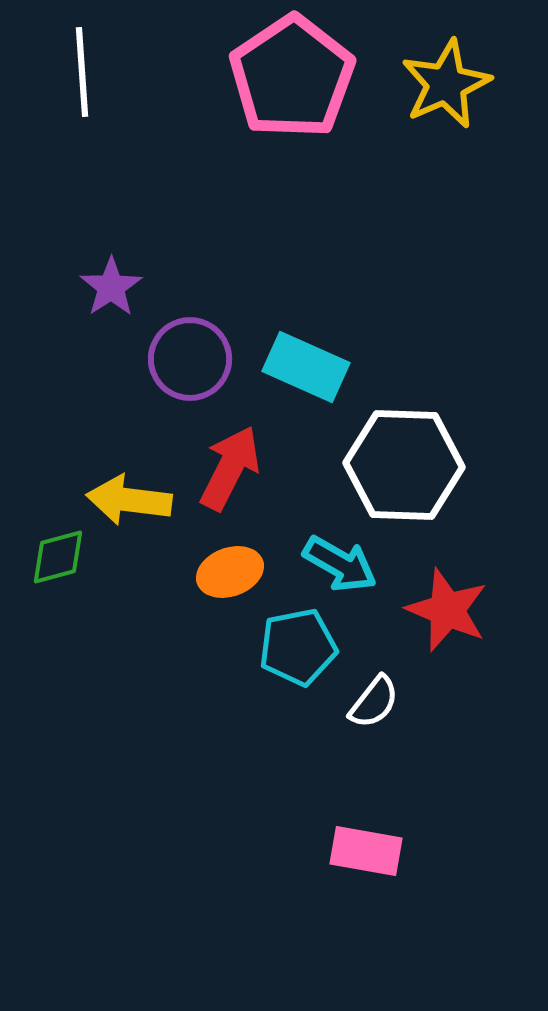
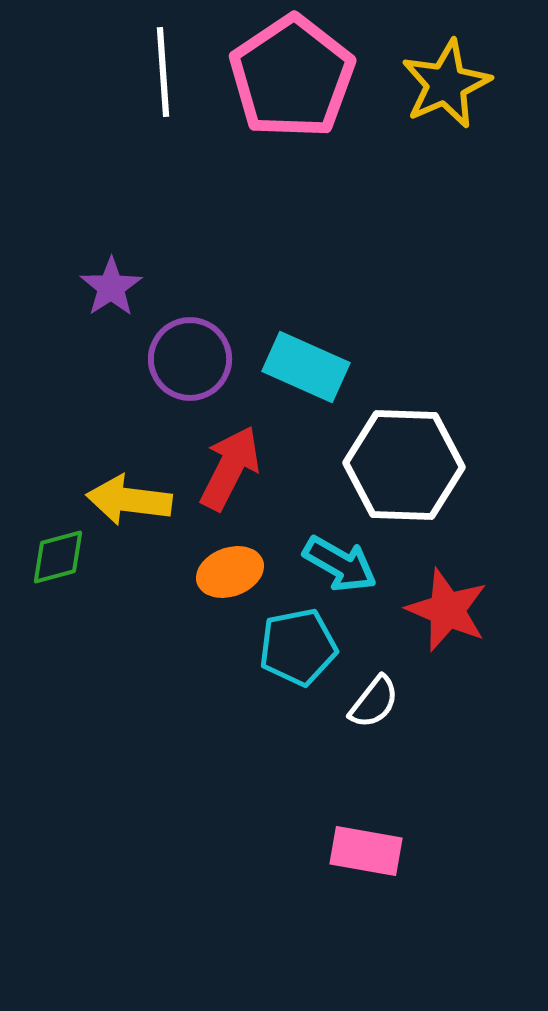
white line: moved 81 px right
